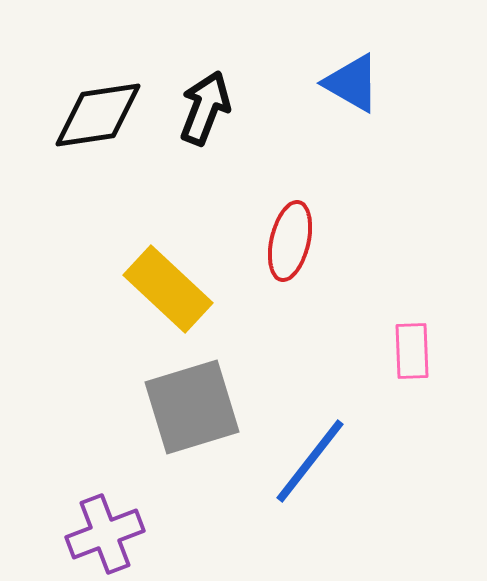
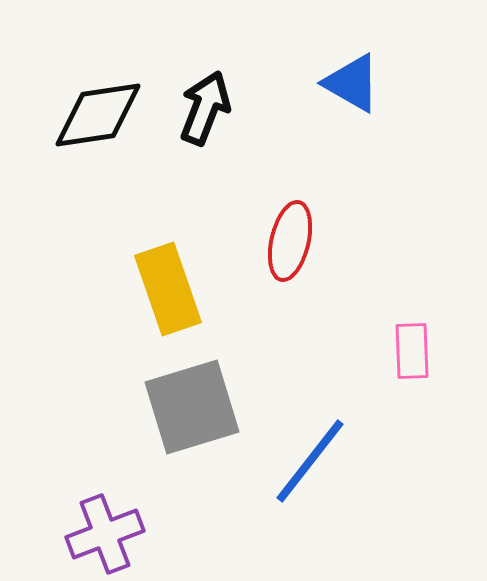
yellow rectangle: rotated 28 degrees clockwise
